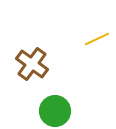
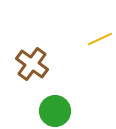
yellow line: moved 3 px right
